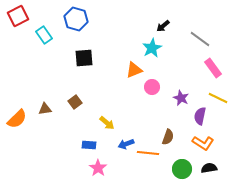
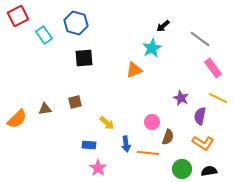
blue hexagon: moved 4 px down
pink circle: moved 35 px down
brown square: rotated 24 degrees clockwise
blue arrow: rotated 77 degrees counterclockwise
black semicircle: moved 3 px down
